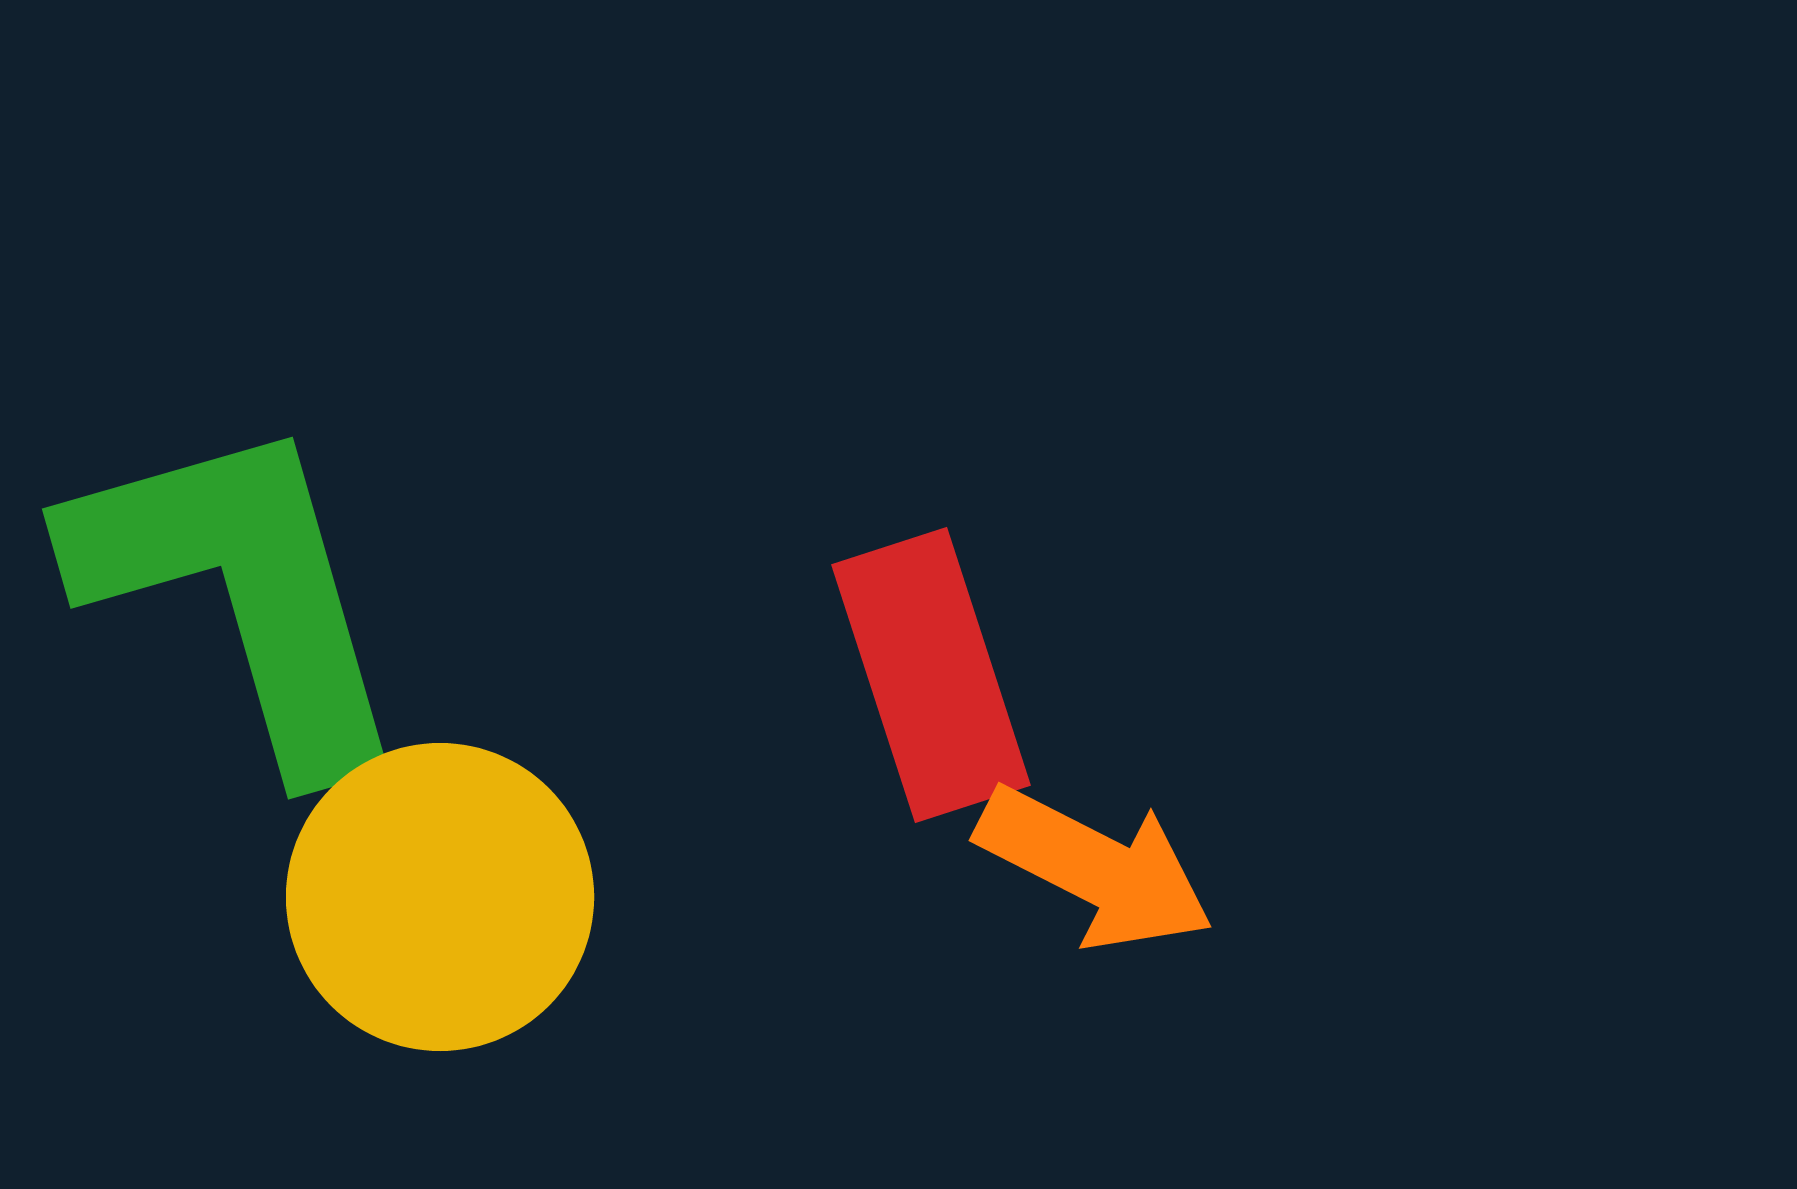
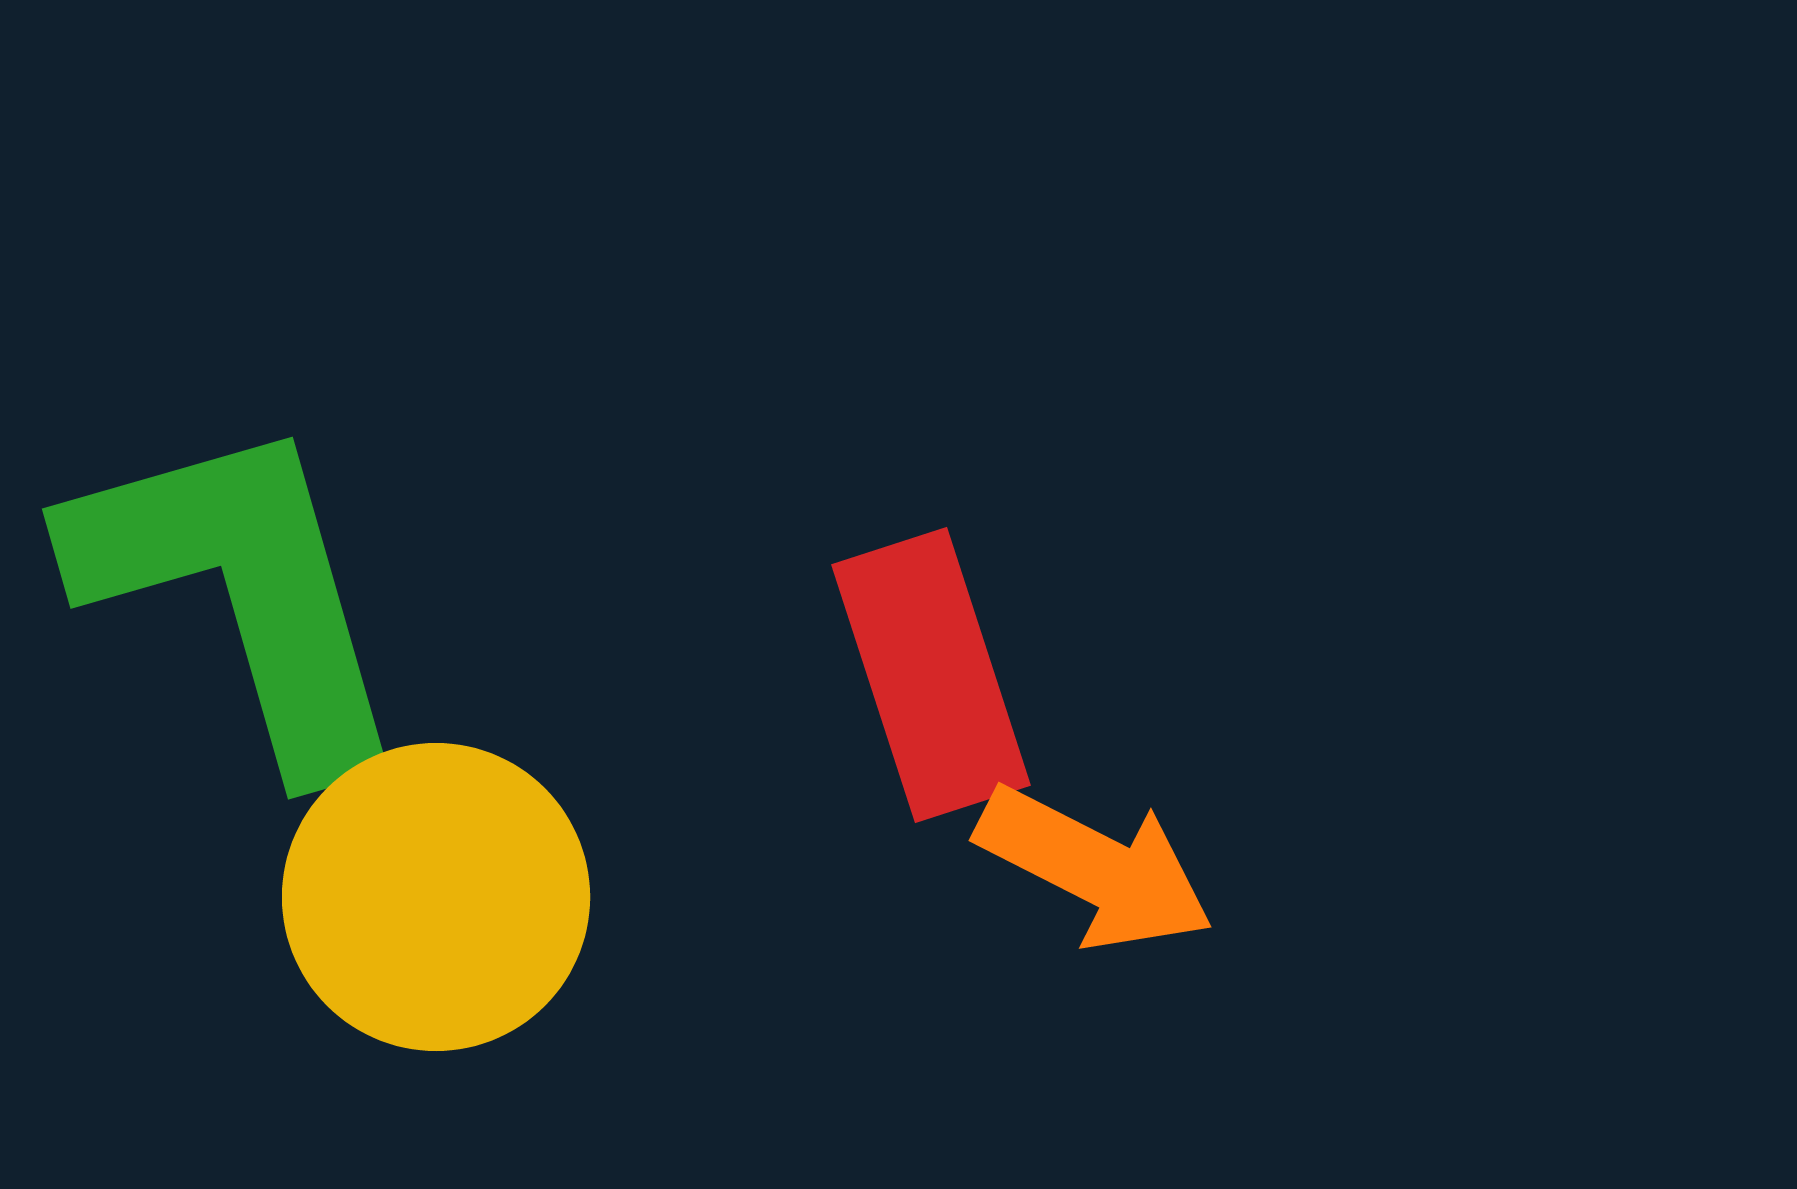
yellow circle: moved 4 px left
